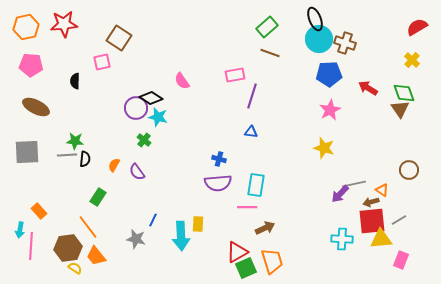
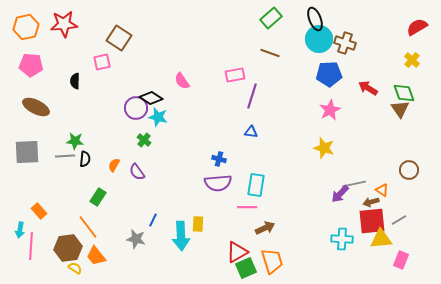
green rectangle at (267, 27): moved 4 px right, 9 px up
gray line at (67, 155): moved 2 px left, 1 px down
